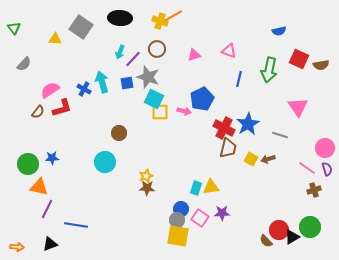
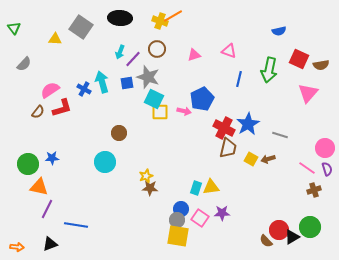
pink triangle at (298, 107): moved 10 px right, 14 px up; rotated 15 degrees clockwise
brown star at (147, 188): moved 3 px right
